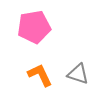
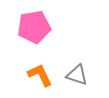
gray triangle: moved 1 px left, 1 px down
